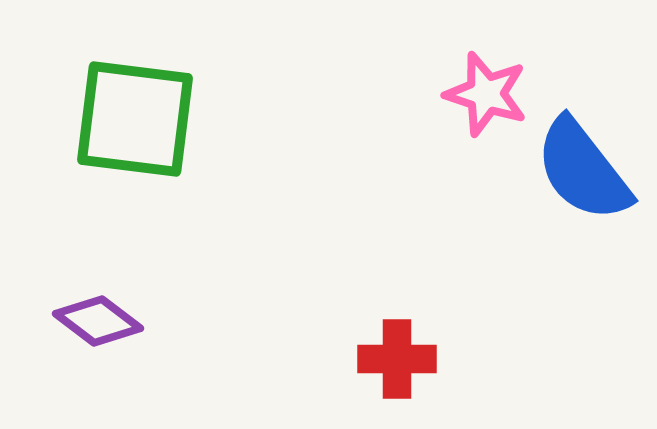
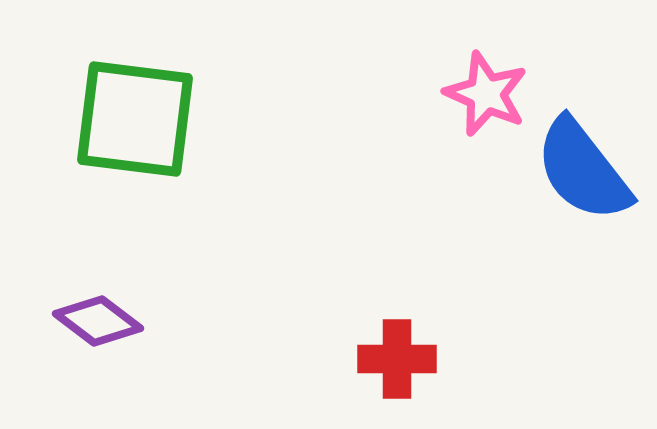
pink star: rotated 6 degrees clockwise
